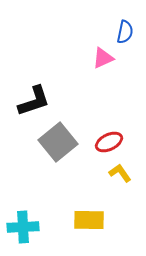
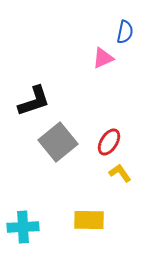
red ellipse: rotated 32 degrees counterclockwise
